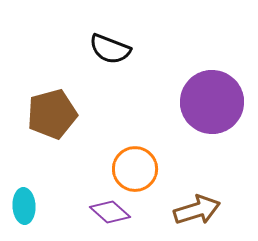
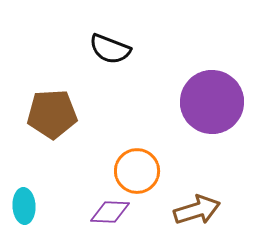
brown pentagon: rotated 12 degrees clockwise
orange circle: moved 2 px right, 2 px down
purple diamond: rotated 39 degrees counterclockwise
